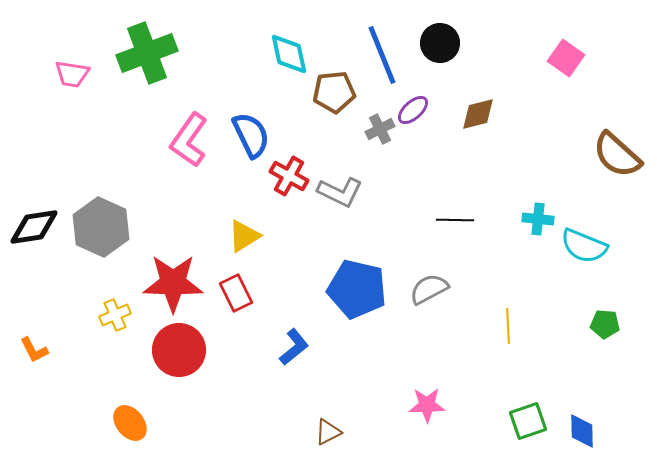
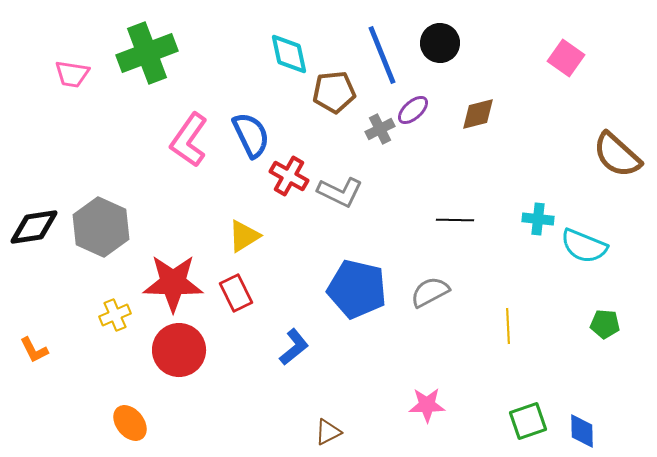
gray semicircle: moved 1 px right, 3 px down
